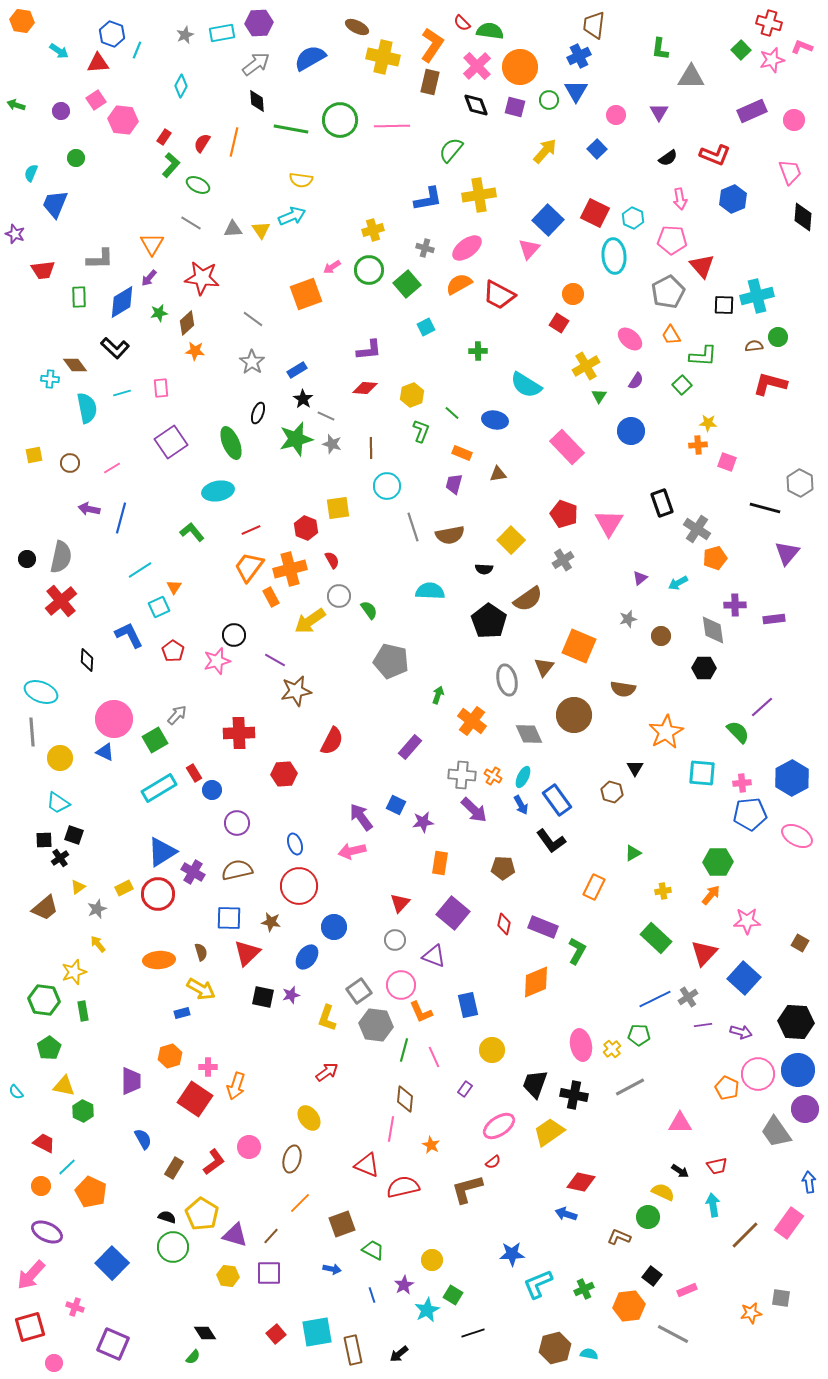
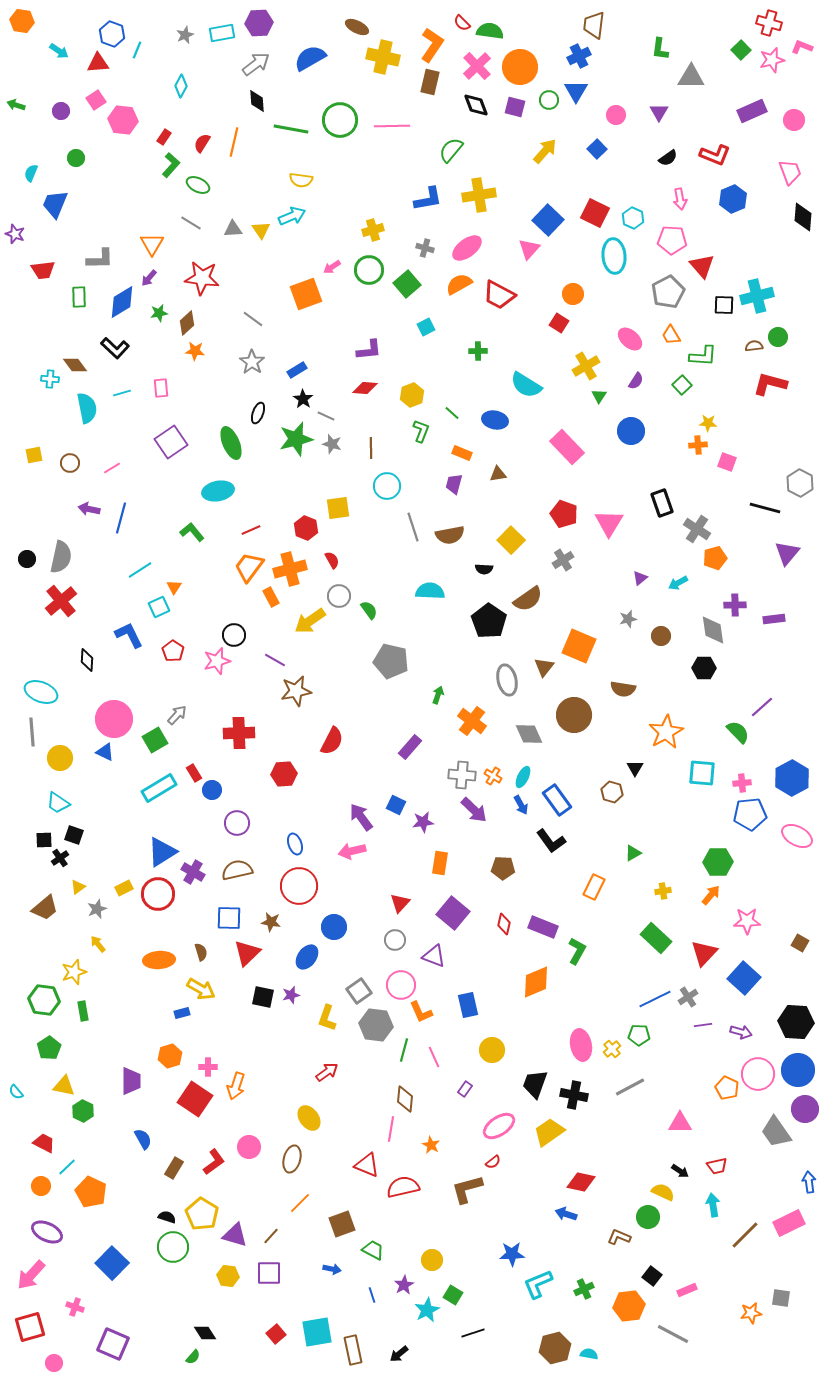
pink rectangle at (789, 1223): rotated 28 degrees clockwise
